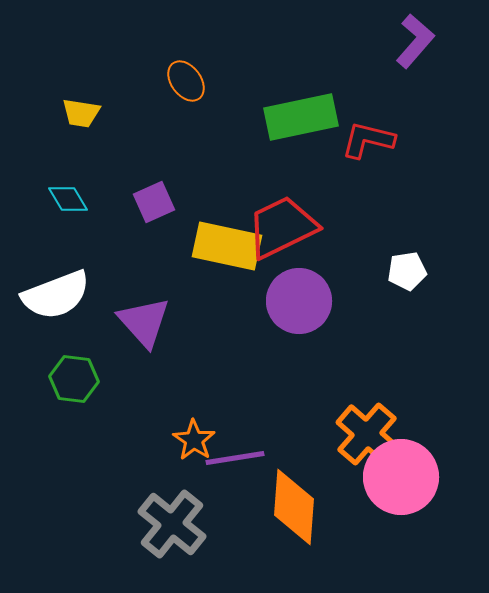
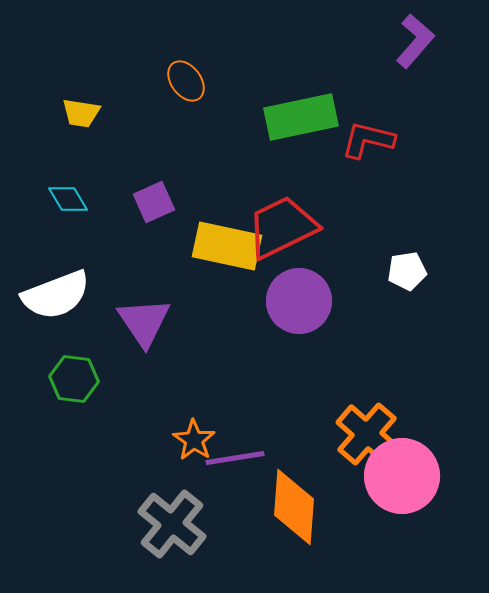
purple triangle: rotated 8 degrees clockwise
pink circle: moved 1 px right, 1 px up
